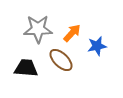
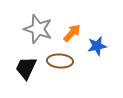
gray star: rotated 20 degrees clockwise
brown ellipse: moved 1 px left, 1 px down; rotated 40 degrees counterclockwise
black trapezoid: rotated 70 degrees counterclockwise
